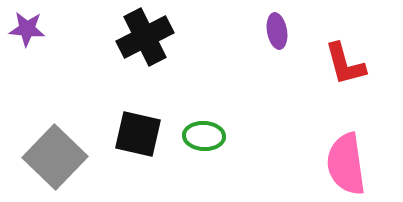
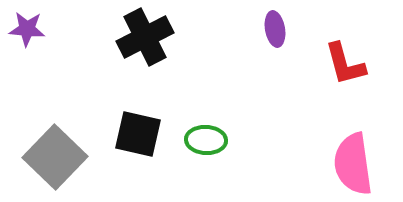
purple ellipse: moved 2 px left, 2 px up
green ellipse: moved 2 px right, 4 px down
pink semicircle: moved 7 px right
